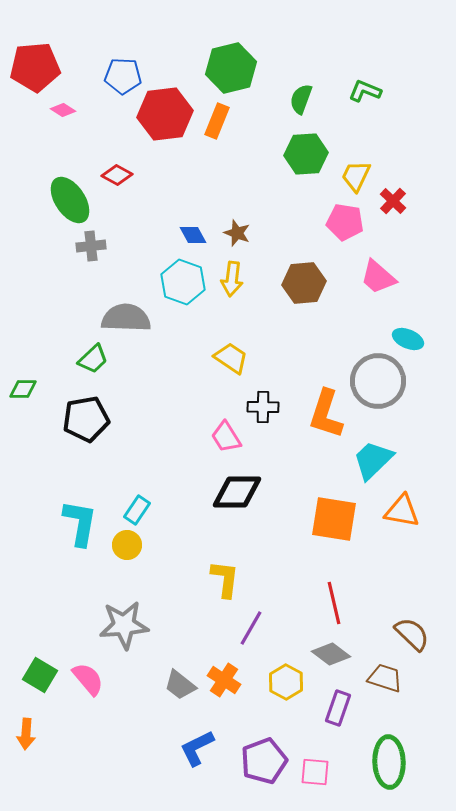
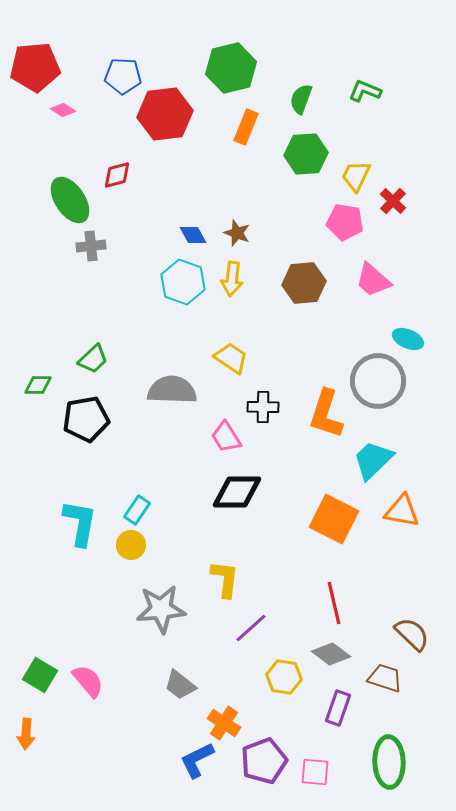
orange rectangle at (217, 121): moved 29 px right, 6 px down
red diamond at (117, 175): rotated 44 degrees counterclockwise
pink trapezoid at (378, 277): moved 5 px left, 3 px down
gray semicircle at (126, 318): moved 46 px right, 72 px down
green diamond at (23, 389): moved 15 px right, 4 px up
orange square at (334, 519): rotated 18 degrees clockwise
yellow circle at (127, 545): moved 4 px right
gray star at (124, 625): moved 37 px right, 16 px up
purple line at (251, 628): rotated 18 degrees clockwise
pink semicircle at (88, 679): moved 2 px down
orange cross at (224, 680): moved 43 px down
yellow hexagon at (286, 682): moved 2 px left, 5 px up; rotated 20 degrees counterclockwise
blue L-shape at (197, 748): moved 12 px down
